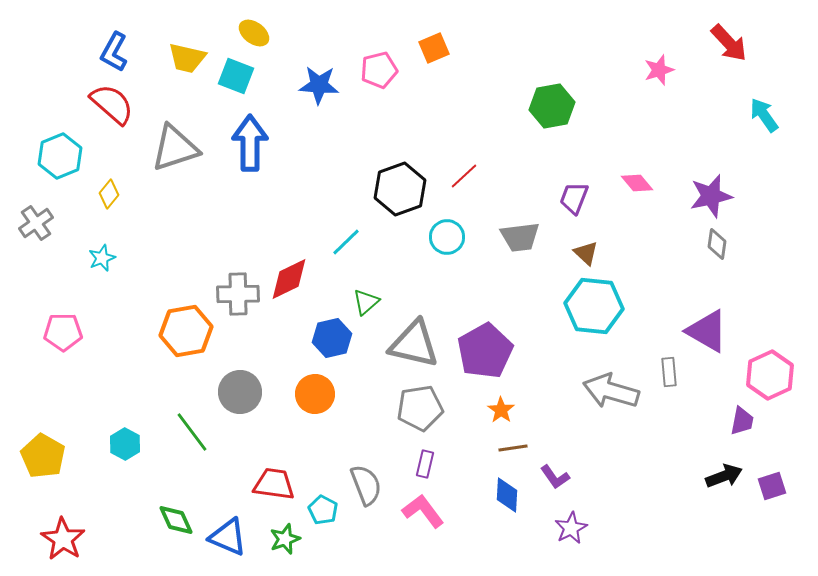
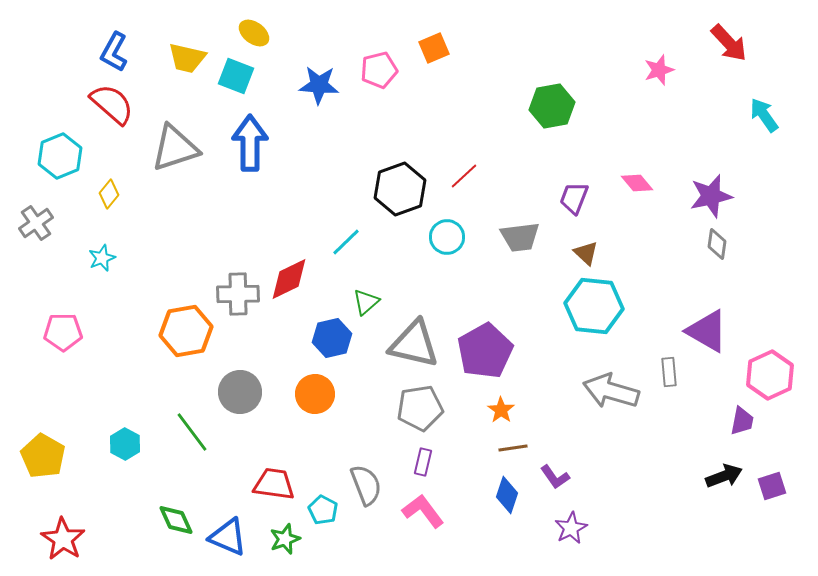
purple rectangle at (425, 464): moved 2 px left, 2 px up
blue diamond at (507, 495): rotated 15 degrees clockwise
